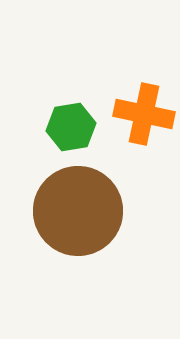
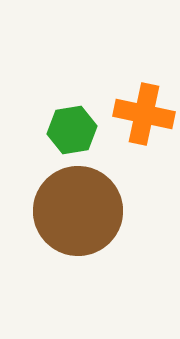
green hexagon: moved 1 px right, 3 px down
